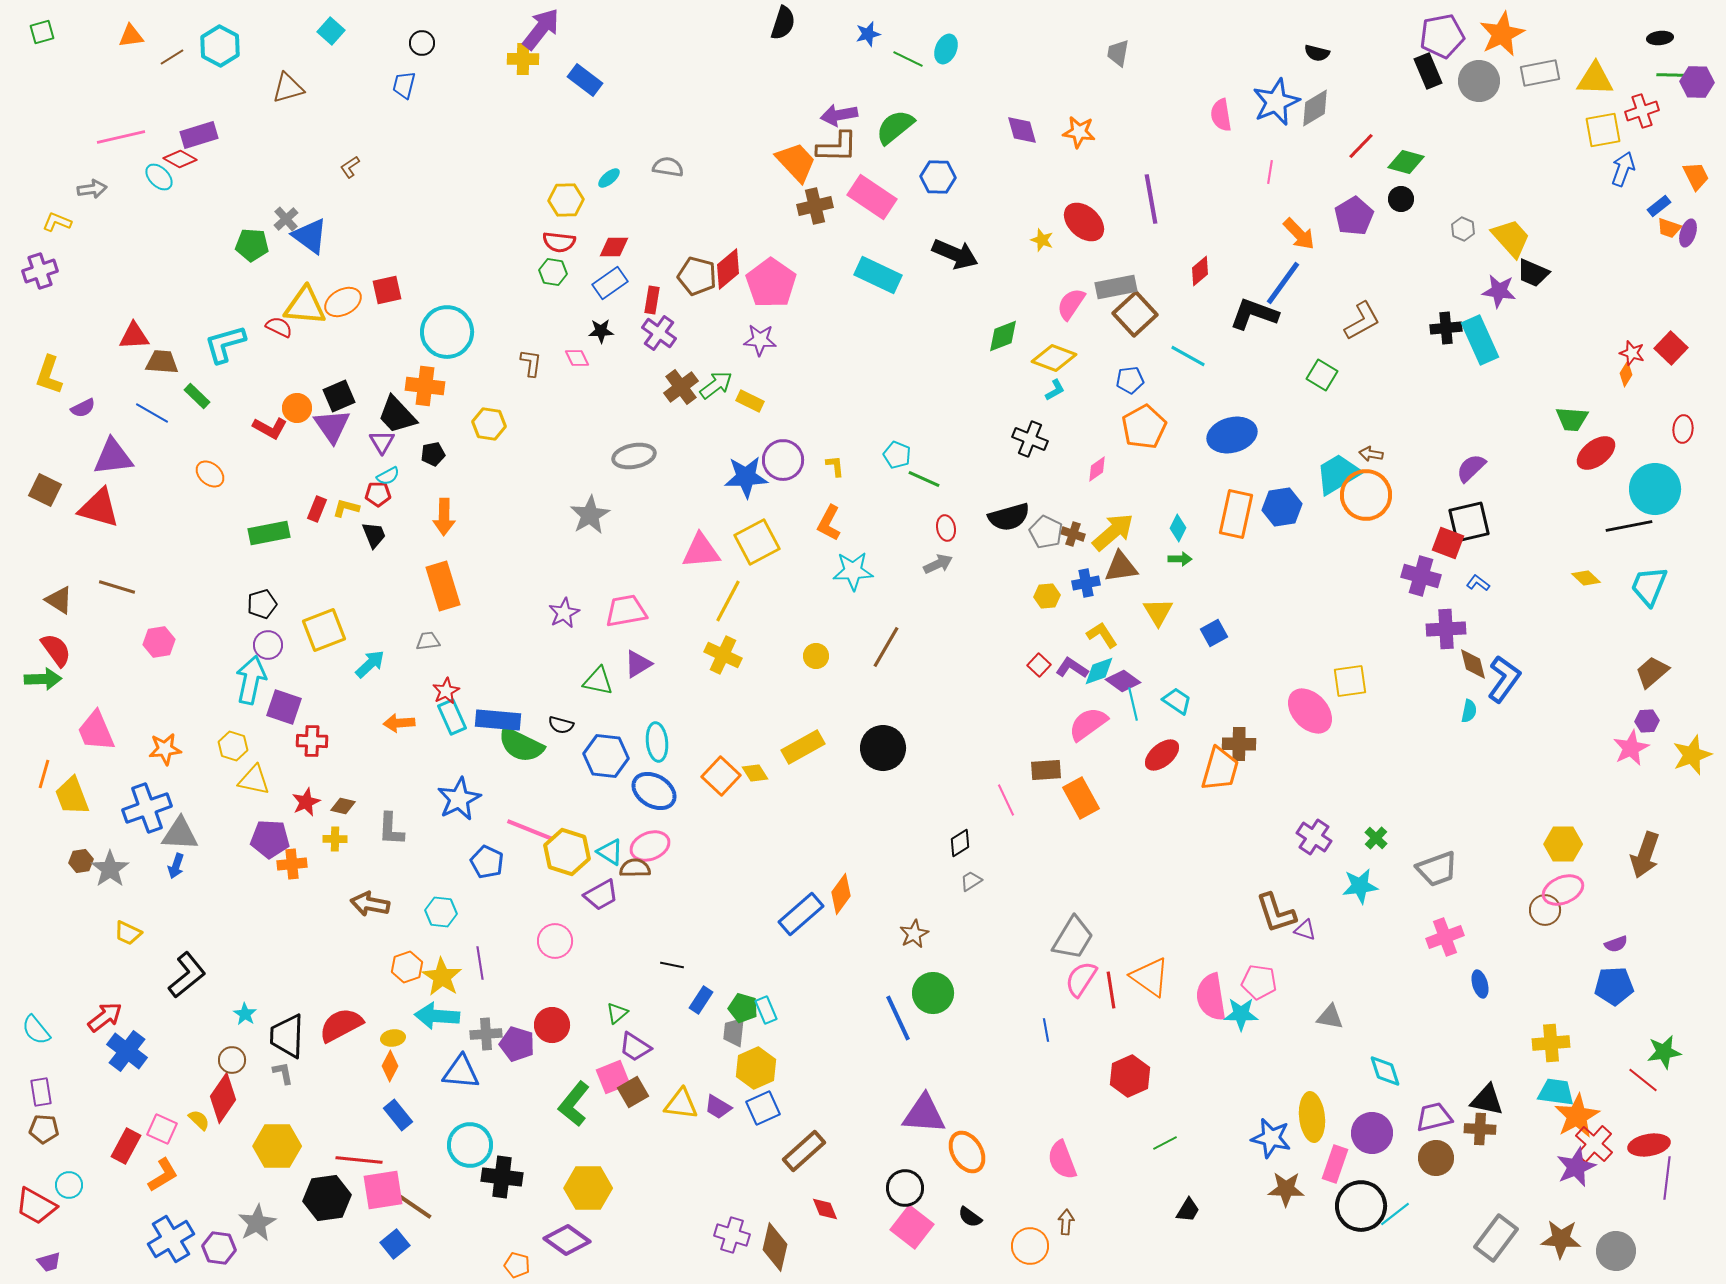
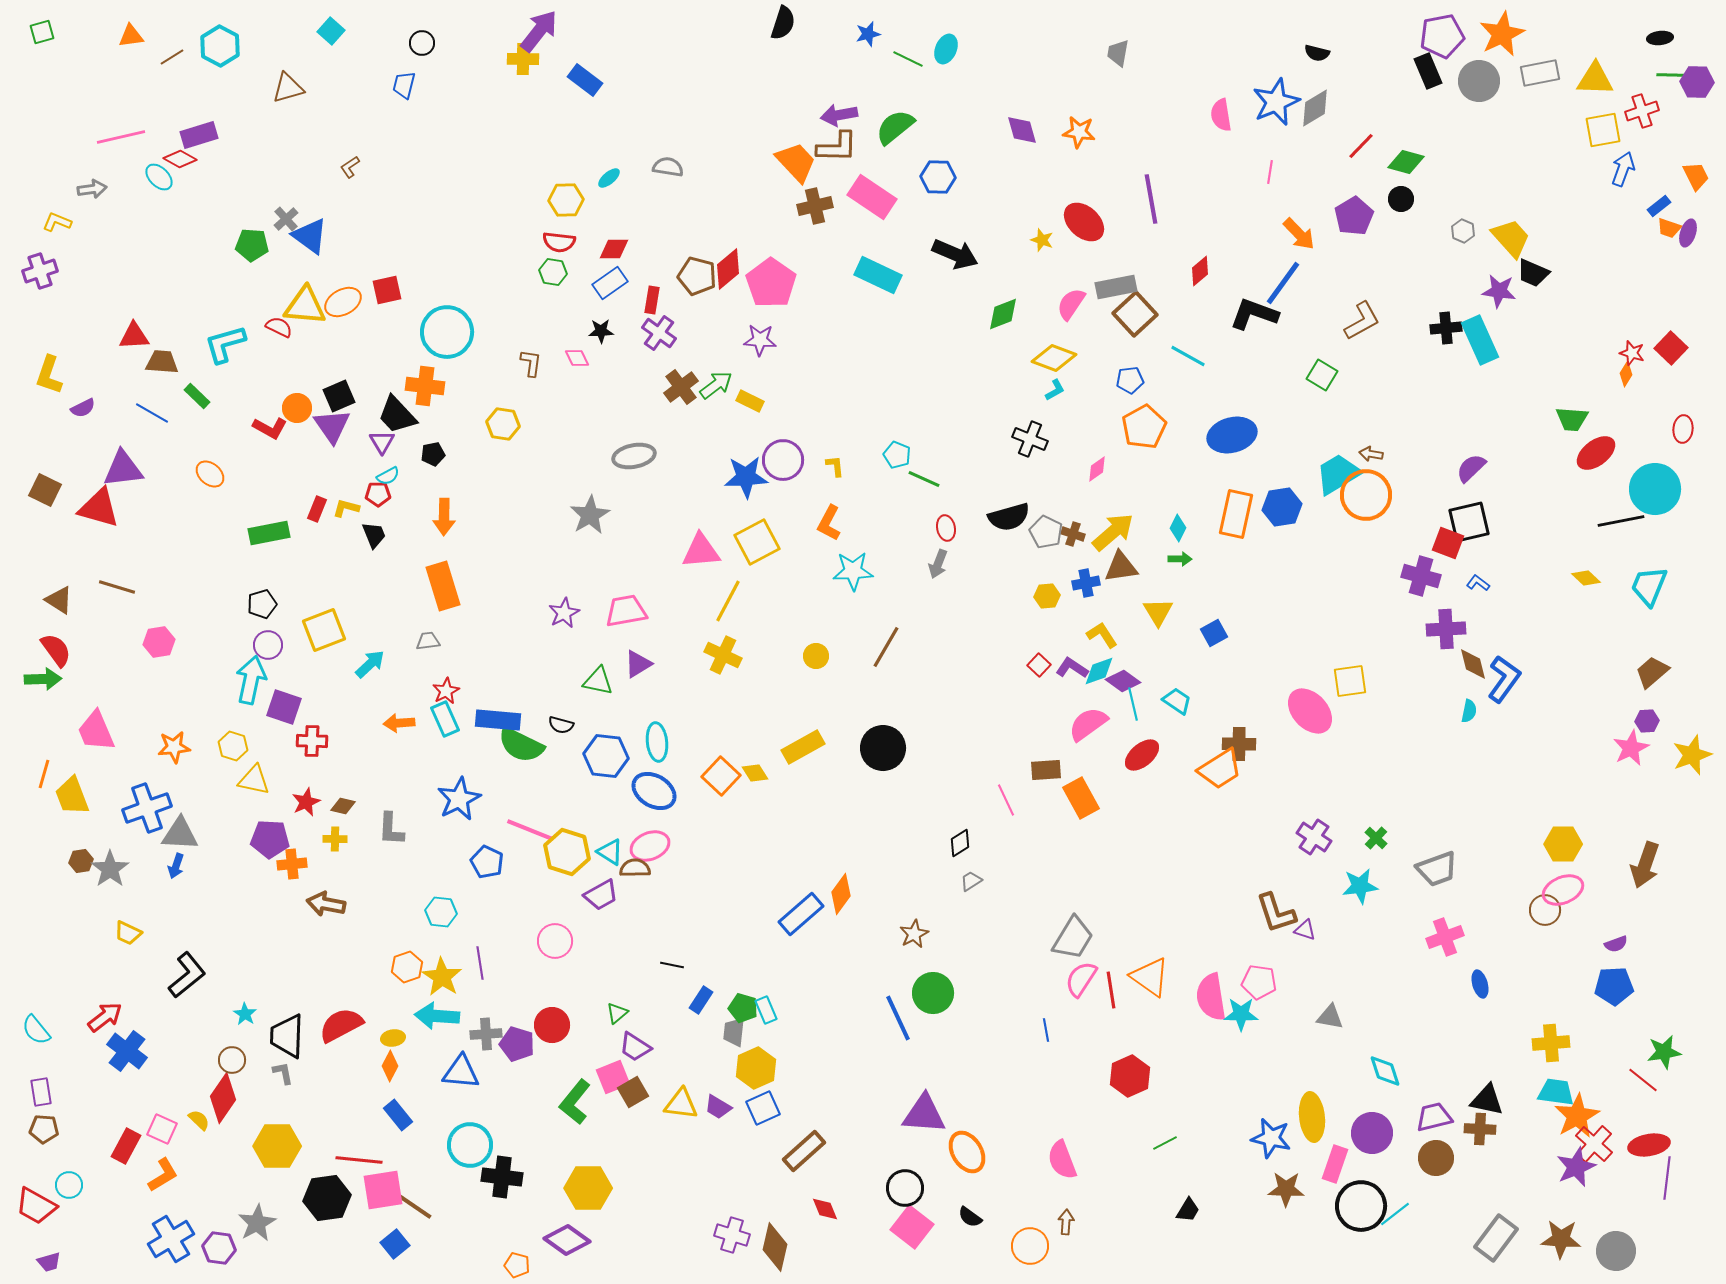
purple arrow at (541, 29): moved 2 px left, 2 px down
gray hexagon at (1463, 229): moved 2 px down
red diamond at (614, 247): moved 2 px down
green diamond at (1003, 336): moved 22 px up
yellow hexagon at (489, 424): moved 14 px right
purple triangle at (113, 457): moved 10 px right, 12 px down
black line at (1629, 526): moved 8 px left, 5 px up
gray arrow at (938, 564): rotated 136 degrees clockwise
cyan rectangle at (452, 717): moved 7 px left, 2 px down
orange star at (165, 749): moved 9 px right, 2 px up
red ellipse at (1162, 755): moved 20 px left
orange trapezoid at (1220, 769): rotated 42 degrees clockwise
brown arrow at (1645, 855): moved 10 px down
brown arrow at (370, 904): moved 44 px left
green L-shape at (574, 1104): moved 1 px right, 2 px up
